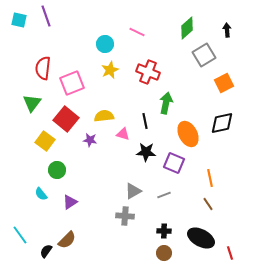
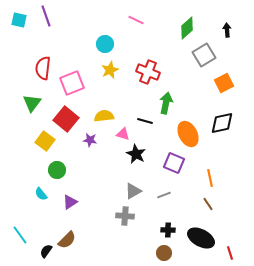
pink line: moved 1 px left, 12 px up
black line: rotated 63 degrees counterclockwise
black star: moved 10 px left, 2 px down; rotated 24 degrees clockwise
black cross: moved 4 px right, 1 px up
